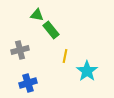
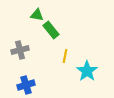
blue cross: moved 2 px left, 2 px down
